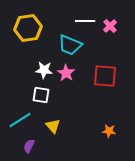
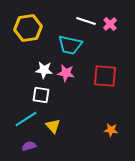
white line: moved 1 px right; rotated 18 degrees clockwise
pink cross: moved 2 px up
cyan trapezoid: rotated 10 degrees counterclockwise
pink star: rotated 24 degrees counterclockwise
cyan line: moved 6 px right, 1 px up
orange star: moved 2 px right, 1 px up
purple semicircle: rotated 48 degrees clockwise
